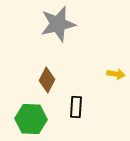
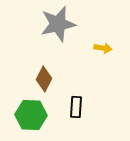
yellow arrow: moved 13 px left, 26 px up
brown diamond: moved 3 px left, 1 px up
green hexagon: moved 4 px up
